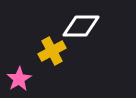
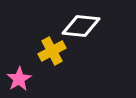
white diamond: rotated 6 degrees clockwise
